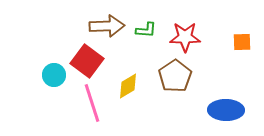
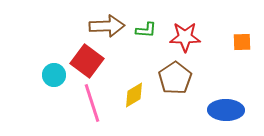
brown pentagon: moved 2 px down
yellow diamond: moved 6 px right, 9 px down
